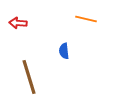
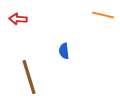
orange line: moved 17 px right, 4 px up
red arrow: moved 4 px up
